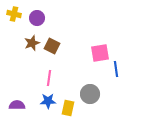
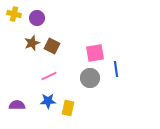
pink square: moved 5 px left
pink line: moved 2 px up; rotated 56 degrees clockwise
gray circle: moved 16 px up
